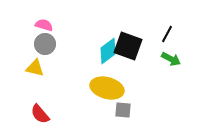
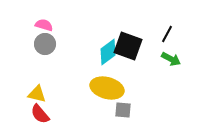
cyan diamond: moved 1 px down
yellow triangle: moved 2 px right, 26 px down
